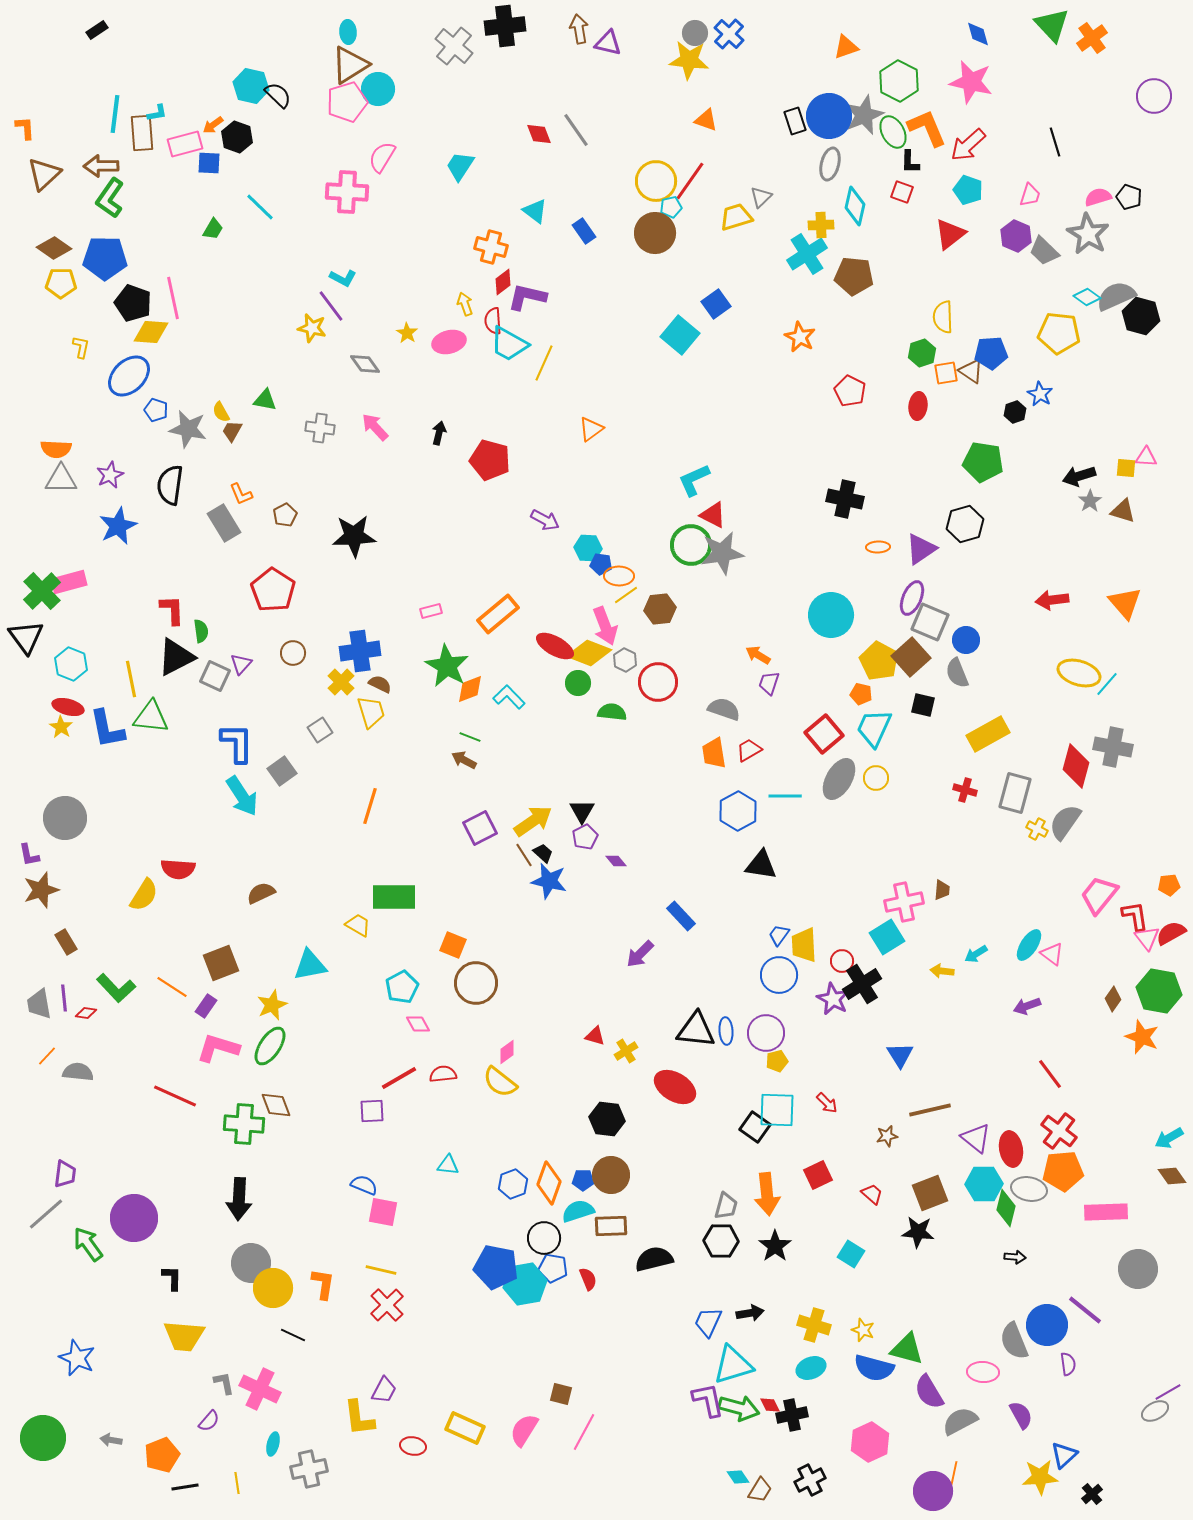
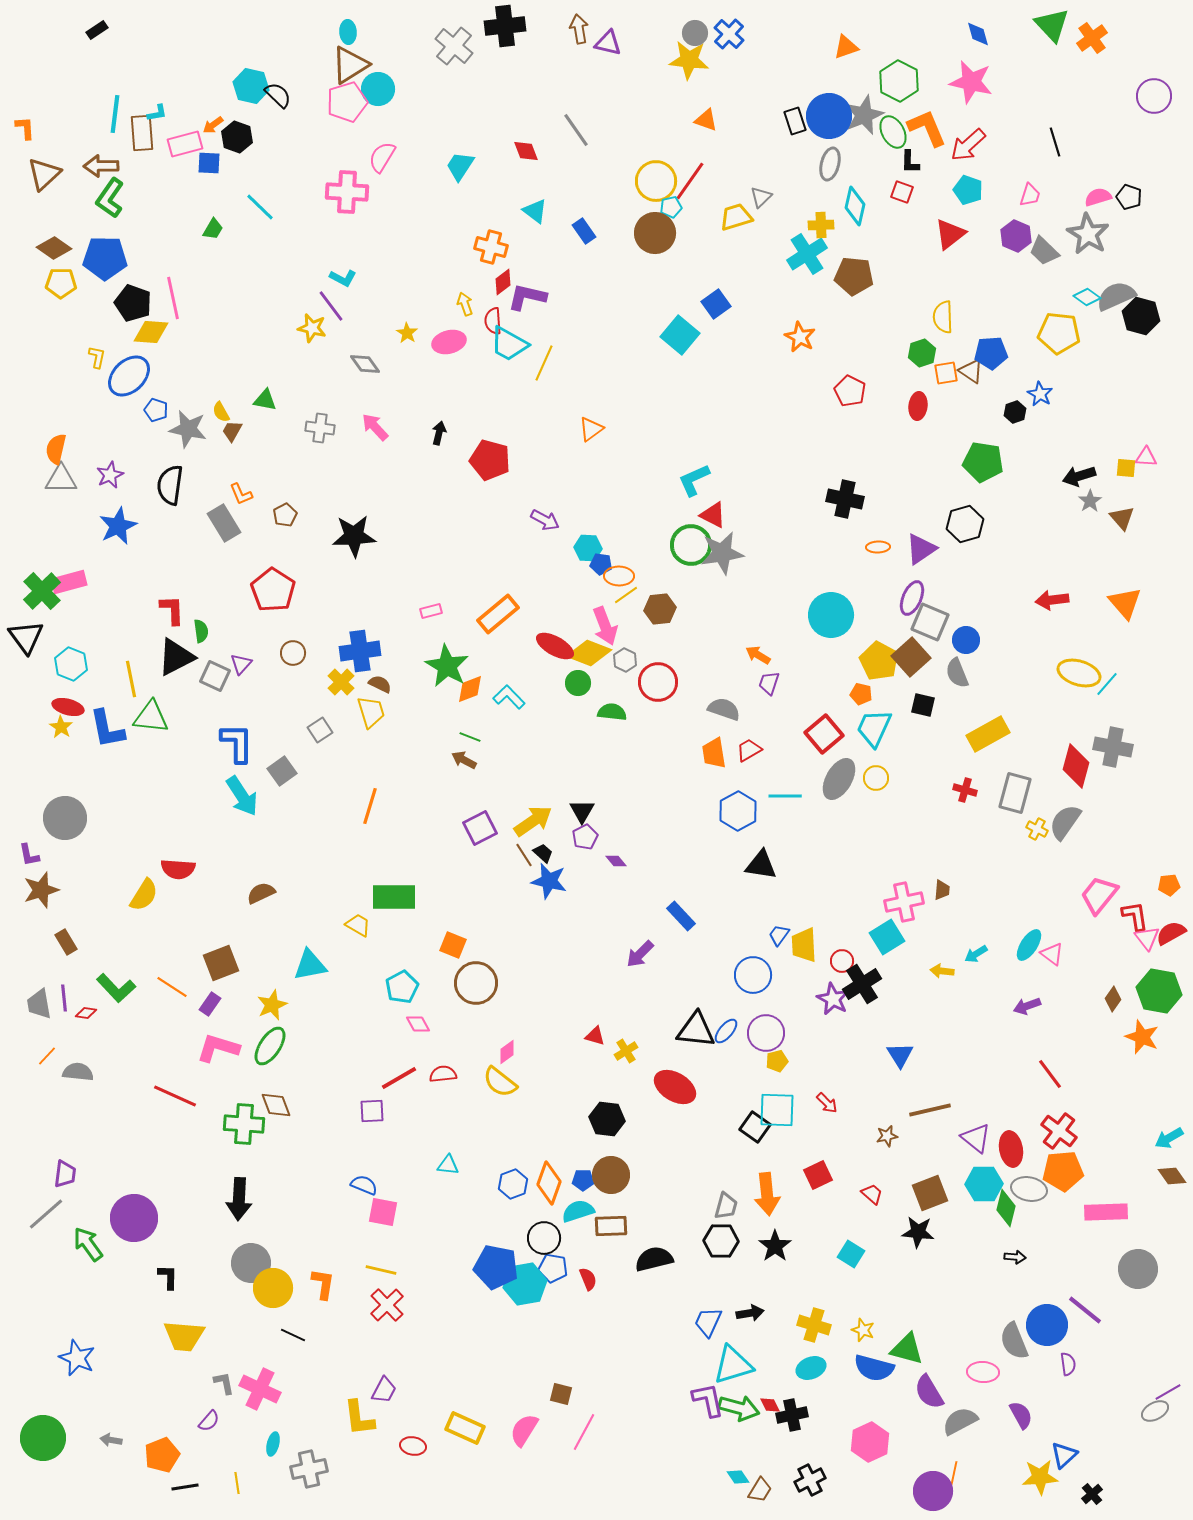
red diamond at (539, 134): moved 13 px left, 17 px down
yellow L-shape at (81, 347): moved 16 px right, 10 px down
orange semicircle at (56, 449): rotated 100 degrees clockwise
brown triangle at (1123, 511): moved 1 px left, 7 px down; rotated 32 degrees clockwise
blue circle at (779, 975): moved 26 px left
purple rectangle at (206, 1006): moved 4 px right, 2 px up
blue ellipse at (726, 1031): rotated 44 degrees clockwise
black L-shape at (172, 1278): moved 4 px left, 1 px up
